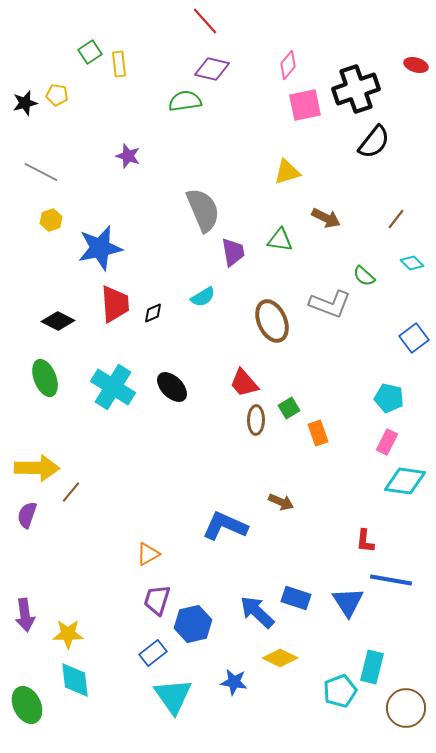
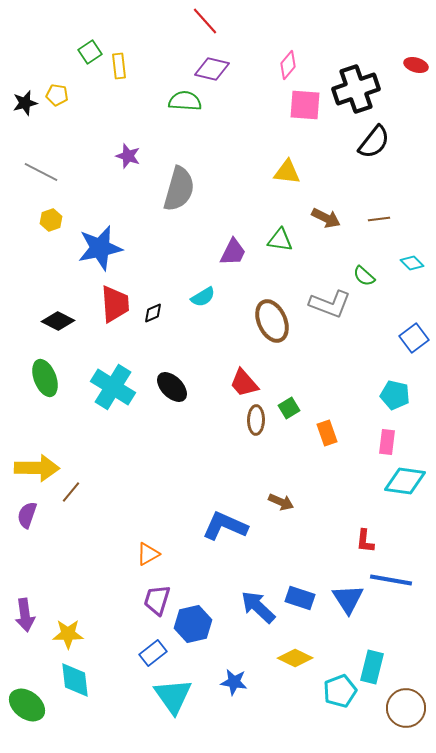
yellow rectangle at (119, 64): moved 2 px down
green semicircle at (185, 101): rotated 12 degrees clockwise
pink square at (305, 105): rotated 16 degrees clockwise
yellow triangle at (287, 172): rotated 24 degrees clockwise
gray semicircle at (203, 210): moved 24 px left, 21 px up; rotated 39 degrees clockwise
brown line at (396, 219): moved 17 px left; rotated 45 degrees clockwise
purple trapezoid at (233, 252): rotated 36 degrees clockwise
cyan pentagon at (389, 398): moved 6 px right, 3 px up
orange rectangle at (318, 433): moved 9 px right
pink rectangle at (387, 442): rotated 20 degrees counterclockwise
blue rectangle at (296, 598): moved 4 px right
blue triangle at (348, 602): moved 3 px up
blue arrow at (257, 612): moved 1 px right, 5 px up
yellow diamond at (280, 658): moved 15 px right
green ellipse at (27, 705): rotated 27 degrees counterclockwise
